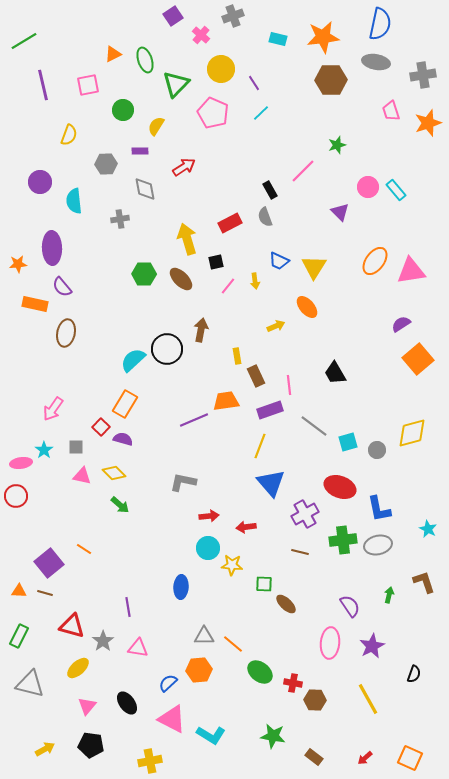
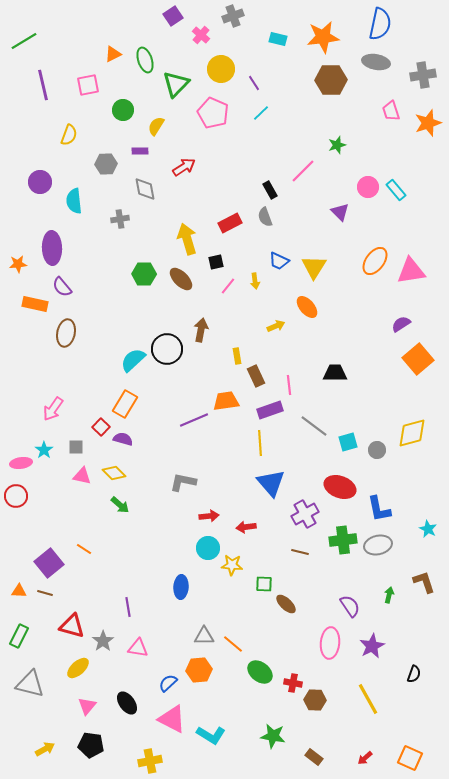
black trapezoid at (335, 373): rotated 120 degrees clockwise
yellow line at (260, 446): moved 3 px up; rotated 25 degrees counterclockwise
